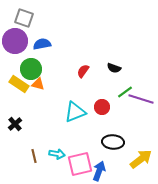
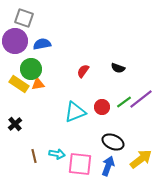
black semicircle: moved 4 px right
orange triangle: rotated 24 degrees counterclockwise
green line: moved 1 px left, 10 px down
purple line: rotated 55 degrees counterclockwise
black ellipse: rotated 20 degrees clockwise
pink square: rotated 20 degrees clockwise
blue arrow: moved 9 px right, 5 px up
